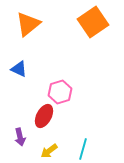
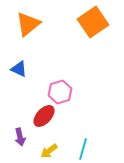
red ellipse: rotated 15 degrees clockwise
